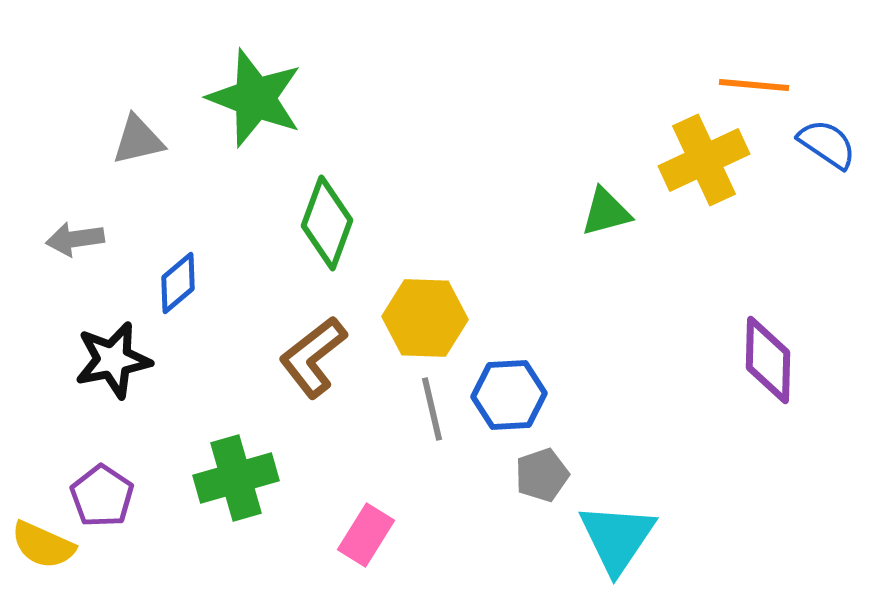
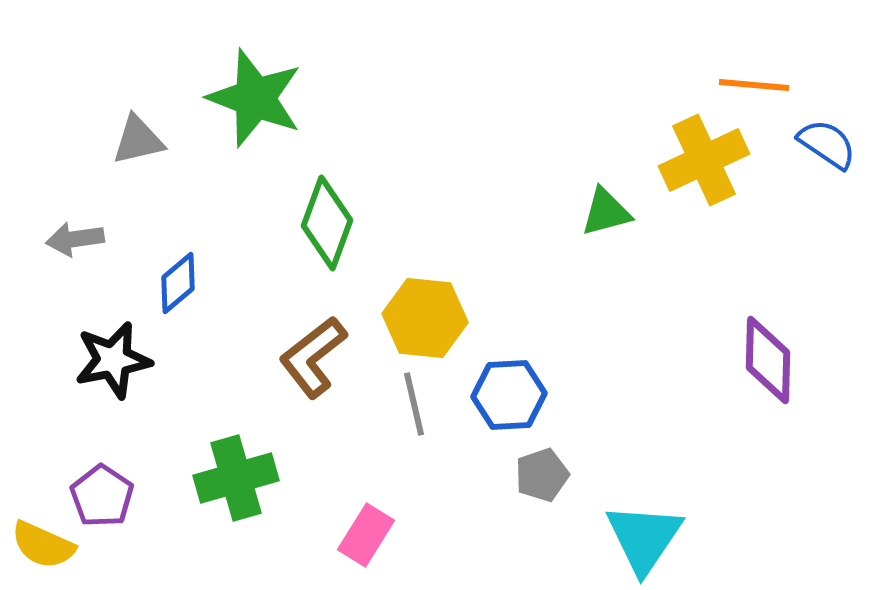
yellow hexagon: rotated 4 degrees clockwise
gray line: moved 18 px left, 5 px up
cyan triangle: moved 27 px right
